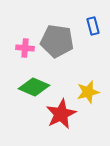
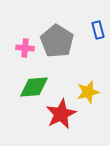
blue rectangle: moved 5 px right, 4 px down
gray pentagon: rotated 24 degrees clockwise
green diamond: rotated 28 degrees counterclockwise
